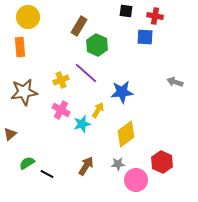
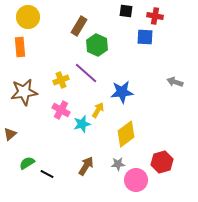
red hexagon: rotated 20 degrees clockwise
